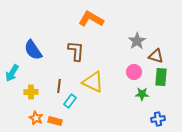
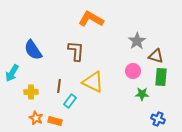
pink circle: moved 1 px left, 1 px up
blue cross: rotated 32 degrees clockwise
